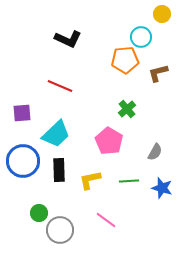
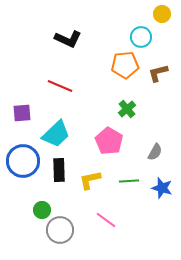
orange pentagon: moved 5 px down
green circle: moved 3 px right, 3 px up
